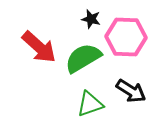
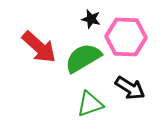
black arrow: moved 1 px left, 3 px up
